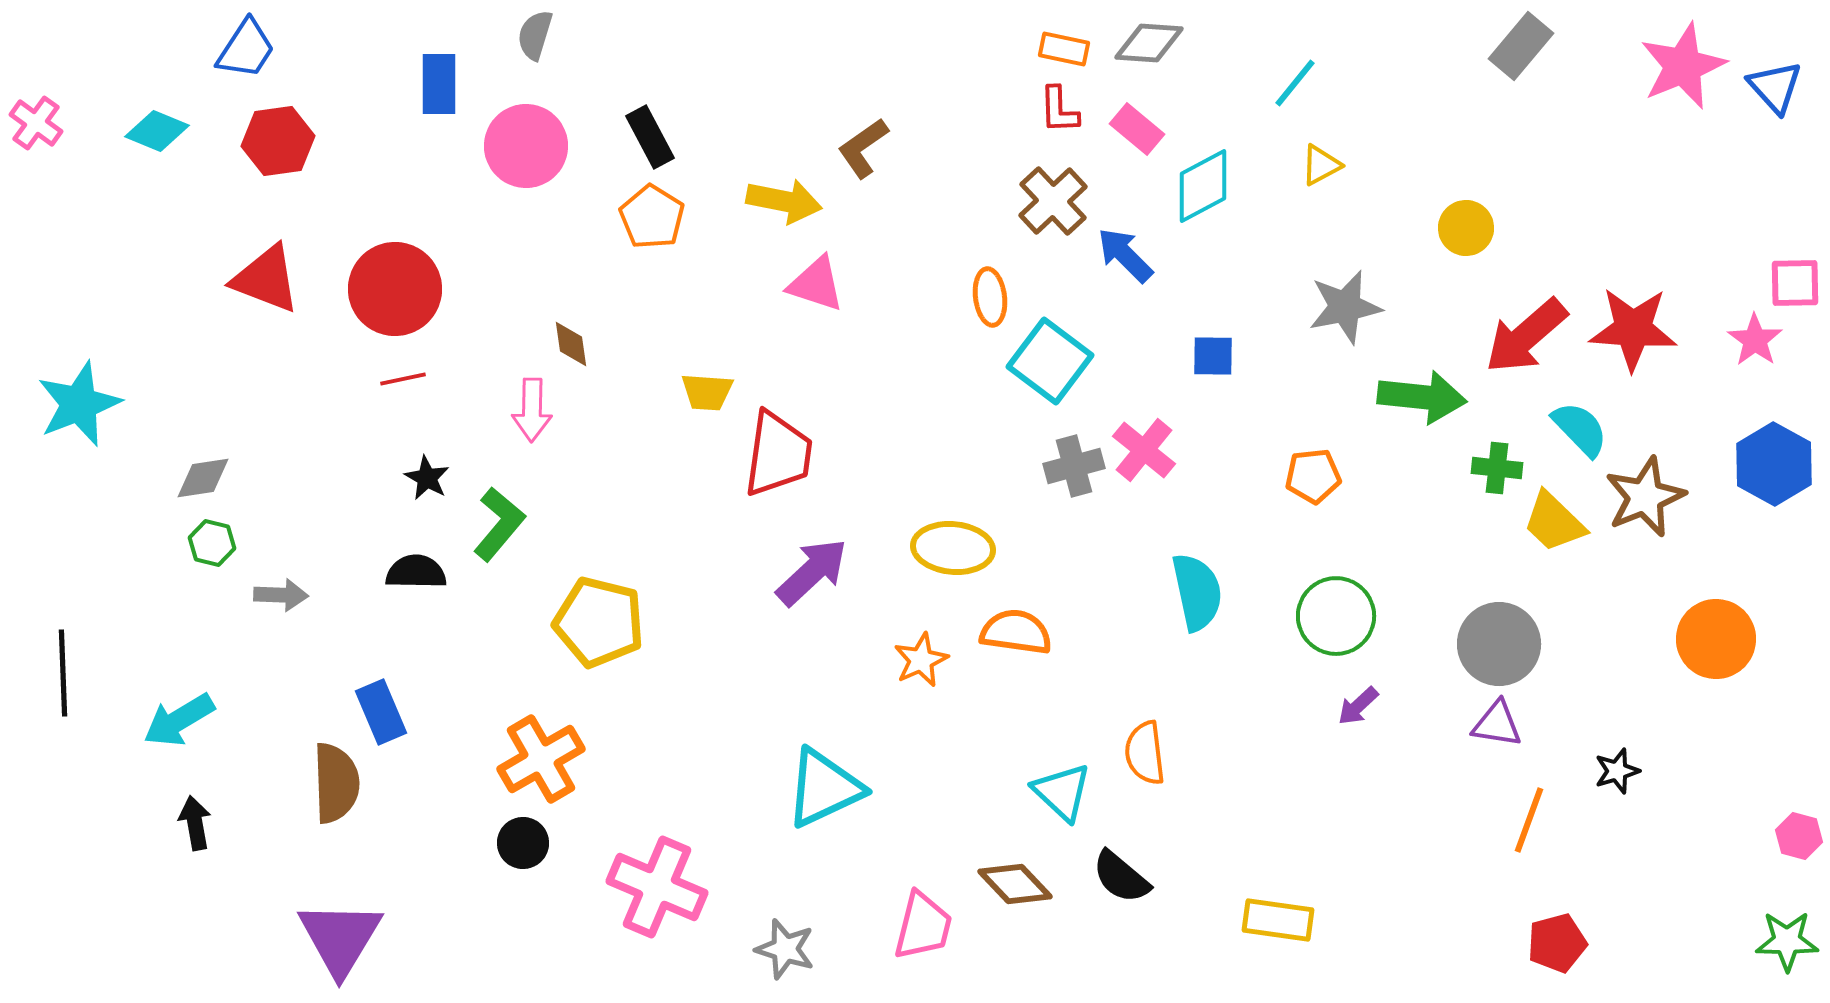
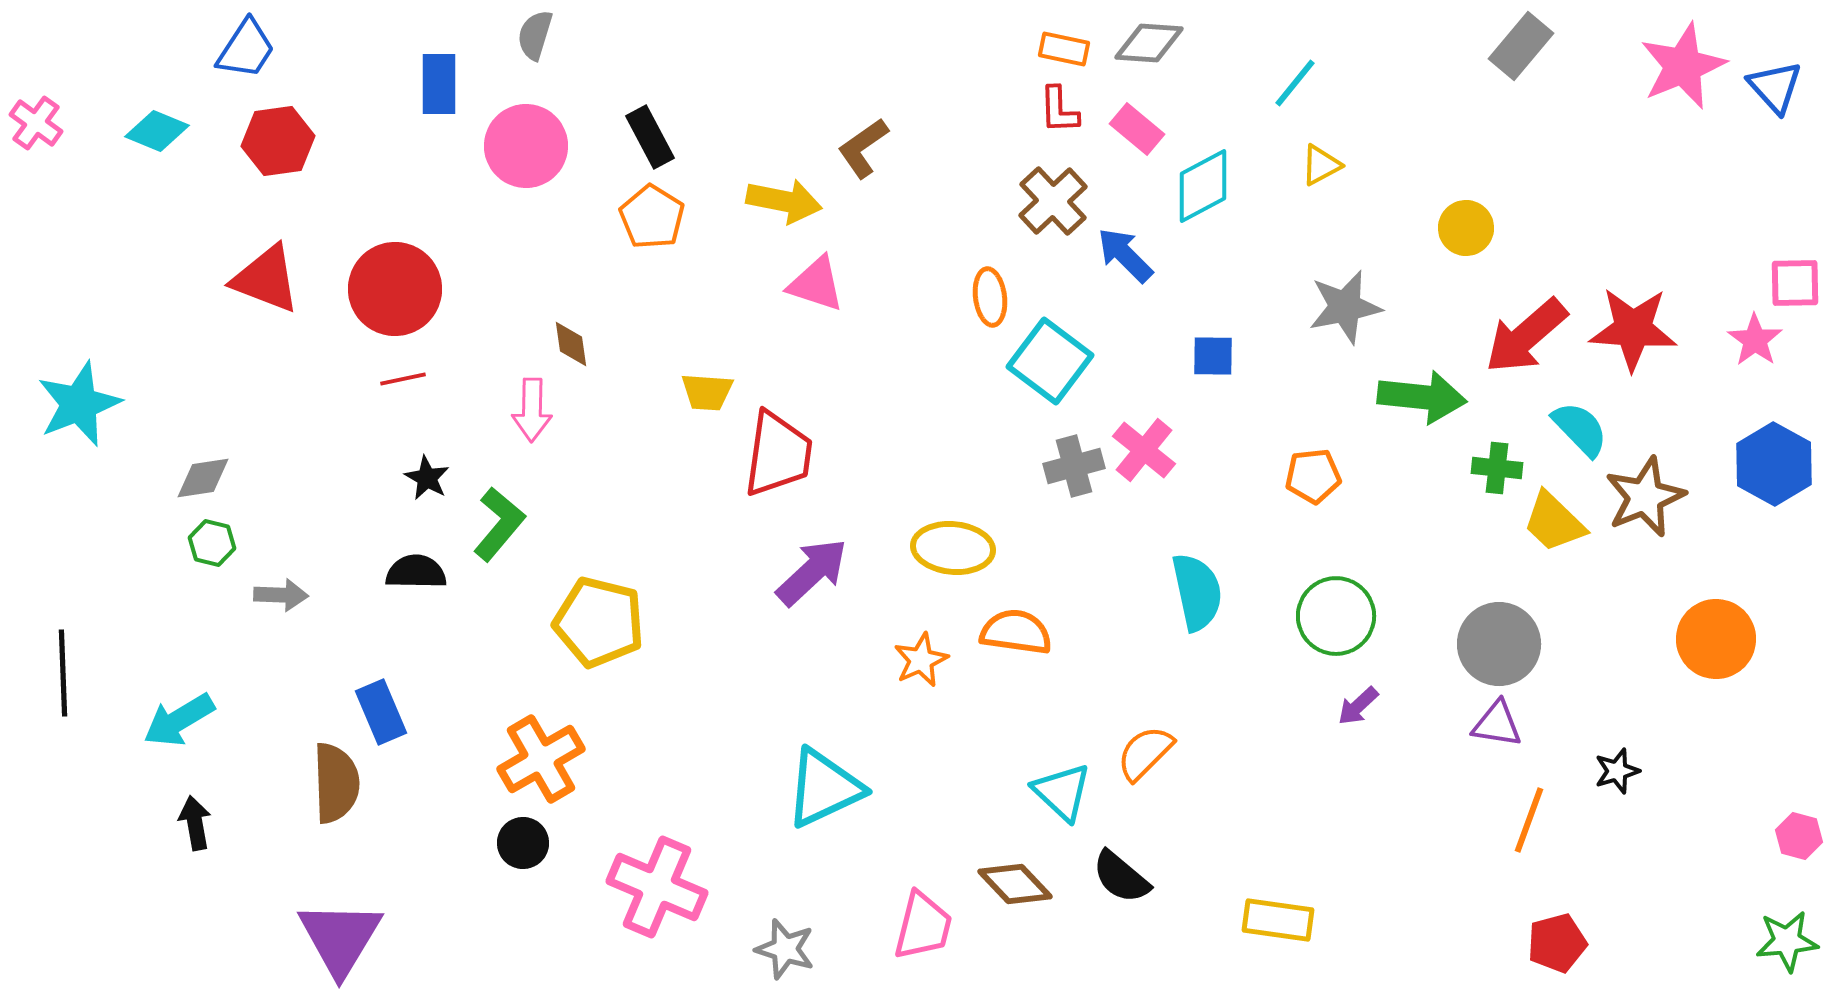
orange semicircle at (1145, 753): rotated 52 degrees clockwise
green star at (1787, 941): rotated 6 degrees counterclockwise
